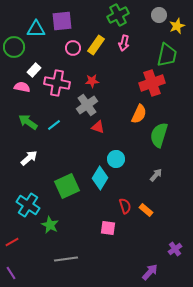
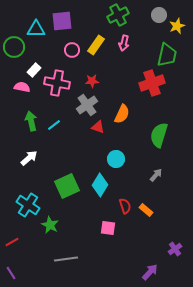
pink circle: moved 1 px left, 2 px down
orange semicircle: moved 17 px left
green arrow: moved 3 px right, 1 px up; rotated 42 degrees clockwise
cyan diamond: moved 7 px down
